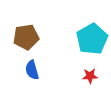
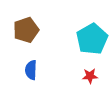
brown pentagon: moved 7 px up; rotated 10 degrees counterclockwise
blue semicircle: moved 1 px left; rotated 18 degrees clockwise
